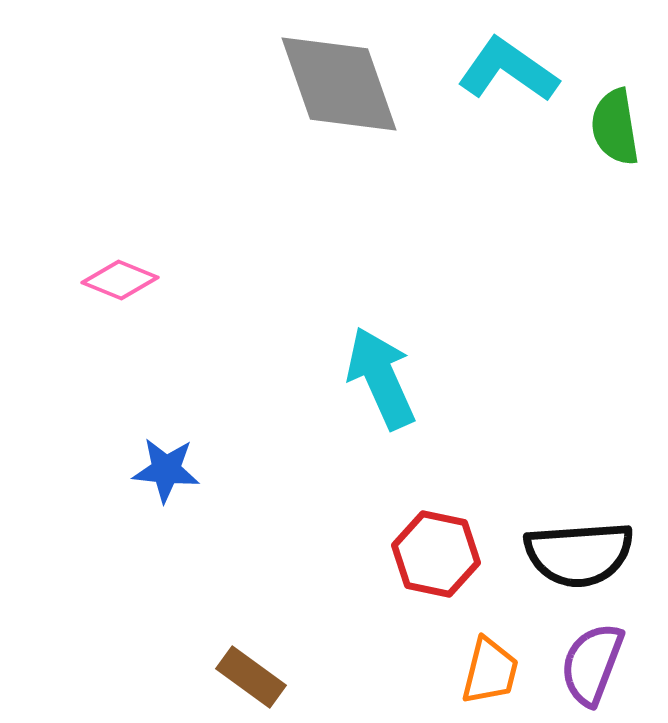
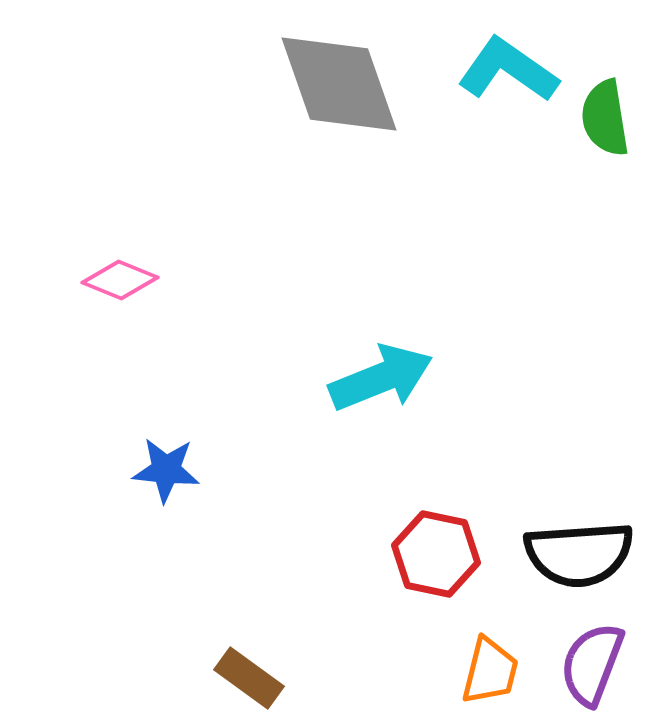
green semicircle: moved 10 px left, 9 px up
cyan arrow: rotated 92 degrees clockwise
brown rectangle: moved 2 px left, 1 px down
